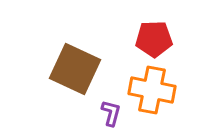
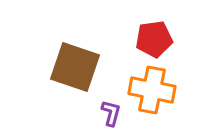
red pentagon: rotated 6 degrees counterclockwise
brown square: moved 2 px up; rotated 6 degrees counterclockwise
